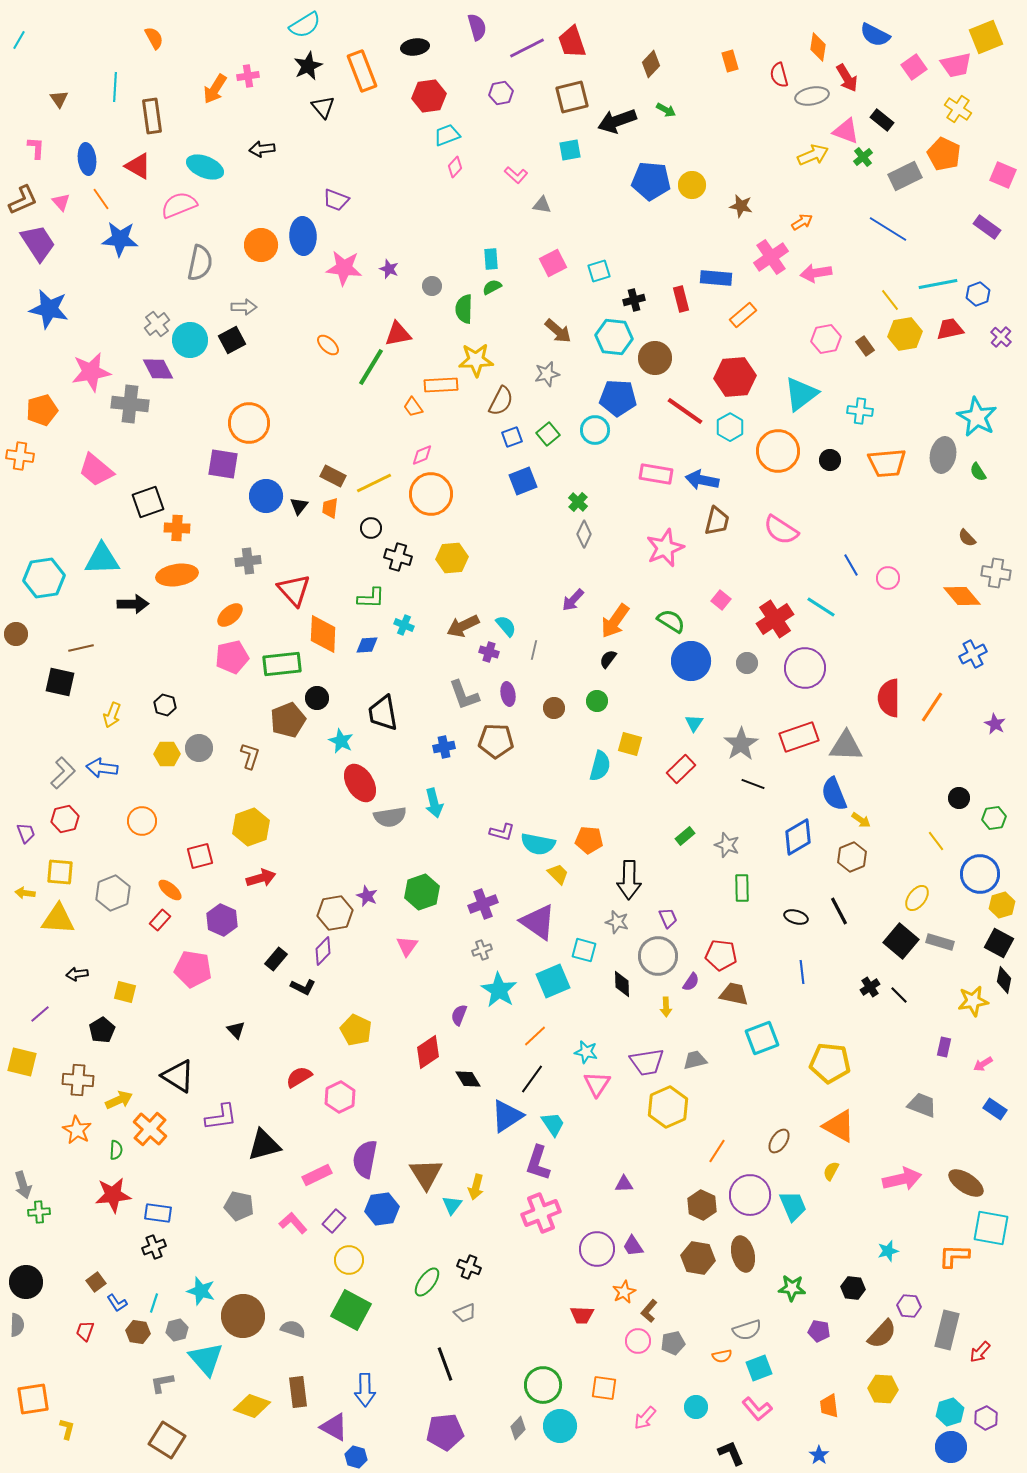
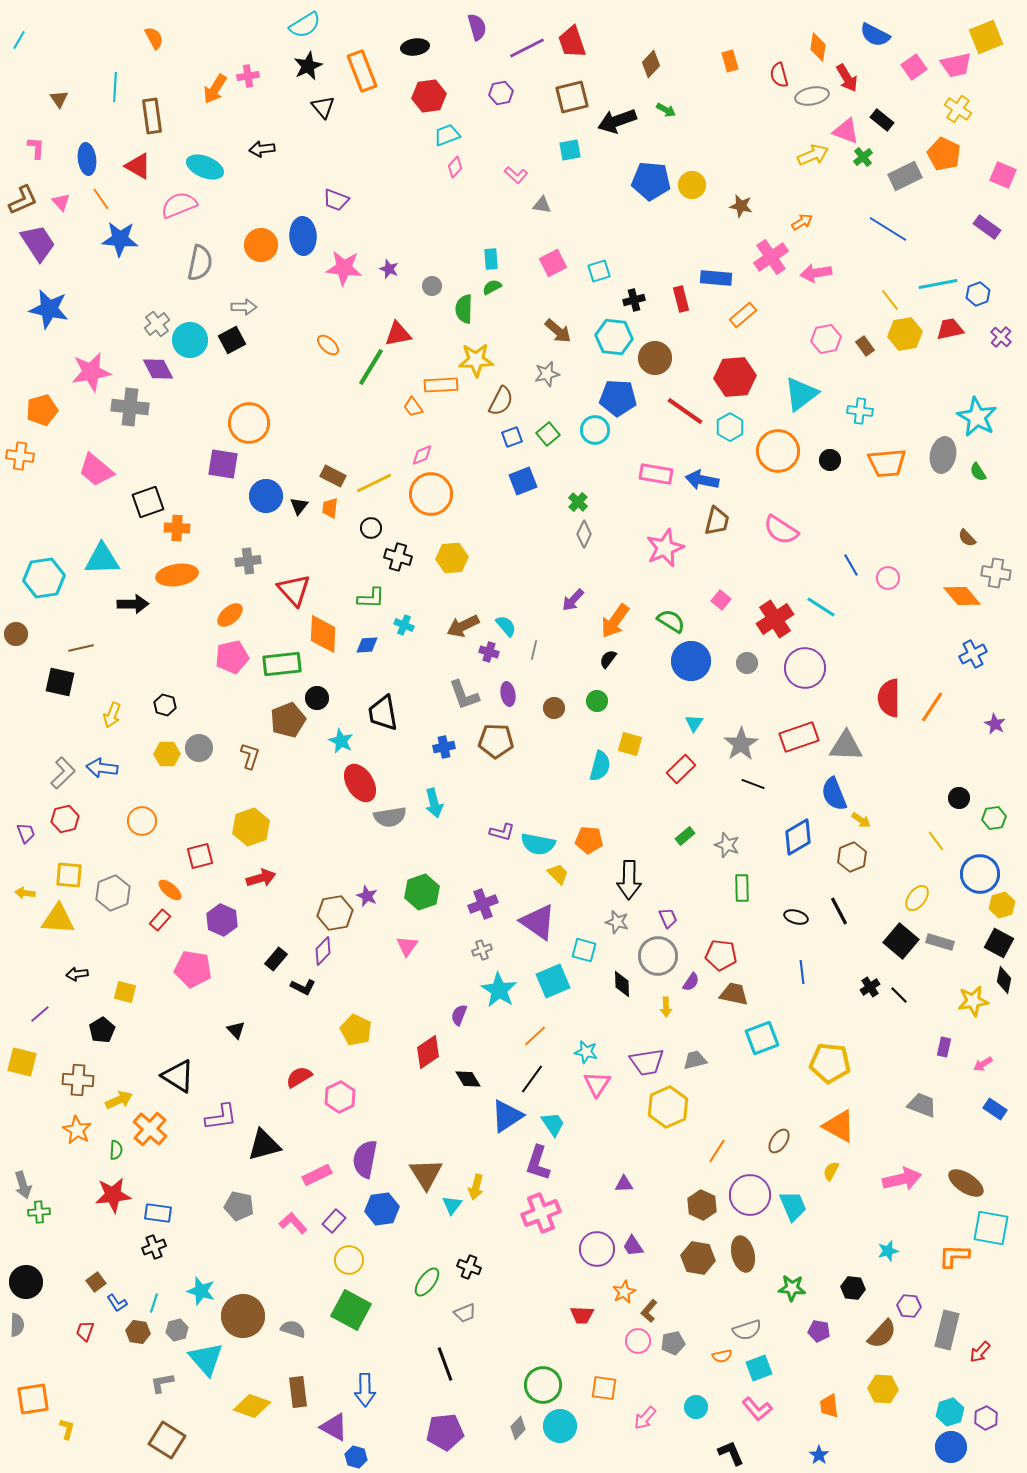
gray cross at (130, 404): moved 3 px down
yellow square at (60, 872): moved 9 px right, 3 px down
